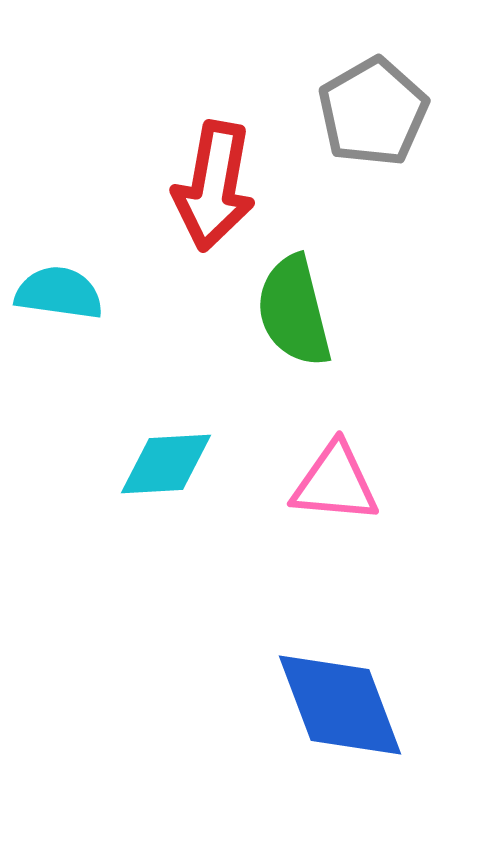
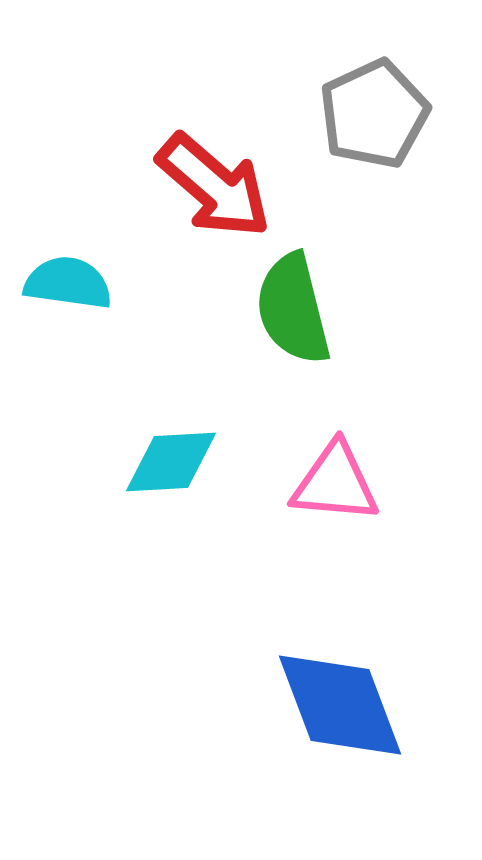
gray pentagon: moved 1 px right, 2 px down; rotated 5 degrees clockwise
red arrow: rotated 59 degrees counterclockwise
cyan semicircle: moved 9 px right, 10 px up
green semicircle: moved 1 px left, 2 px up
cyan diamond: moved 5 px right, 2 px up
